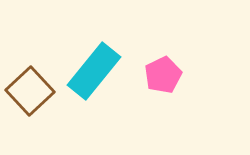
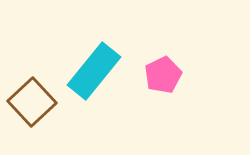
brown square: moved 2 px right, 11 px down
